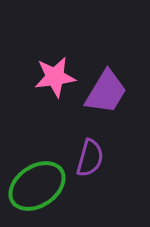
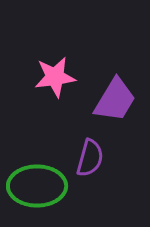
purple trapezoid: moved 9 px right, 8 px down
green ellipse: rotated 34 degrees clockwise
